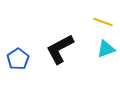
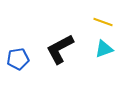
cyan triangle: moved 2 px left
blue pentagon: rotated 25 degrees clockwise
